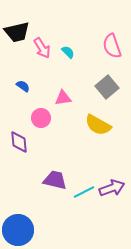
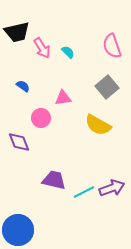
purple diamond: rotated 15 degrees counterclockwise
purple trapezoid: moved 1 px left
